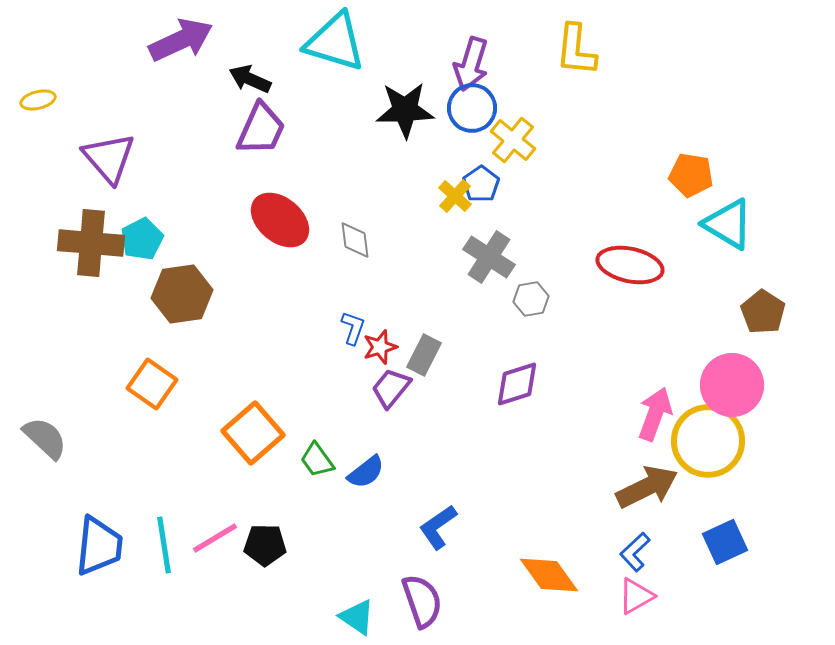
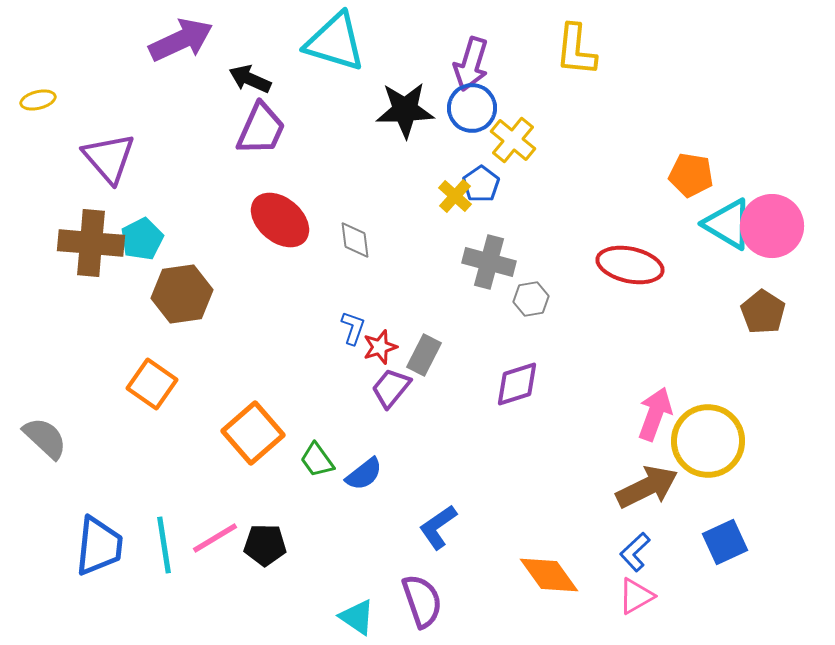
gray cross at (489, 257): moved 5 px down; rotated 18 degrees counterclockwise
pink circle at (732, 385): moved 40 px right, 159 px up
blue semicircle at (366, 472): moved 2 px left, 2 px down
